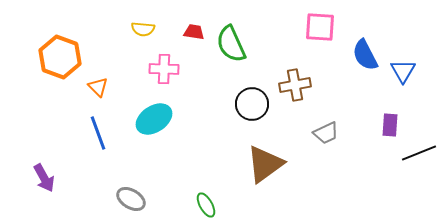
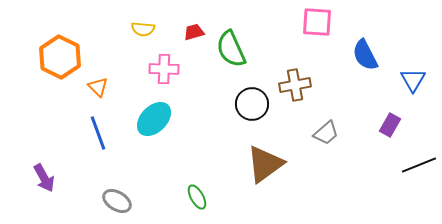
pink square: moved 3 px left, 5 px up
red trapezoid: rotated 25 degrees counterclockwise
green semicircle: moved 5 px down
orange hexagon: rotated 6 degrees clockwise
blue triangle: moved 10 px right, 9 px down
cyan ellipse: rotated 12 degrees counterclockwise
purple rectangle: rotated 25 degrees clockwise
gray trapezoid: rotated 16 degrees counterclockwise
black line: moved 12 px down
gray ellipse: moved 14 px left, 2 px down
green ellipse: moved 9 px left, 8 px up
